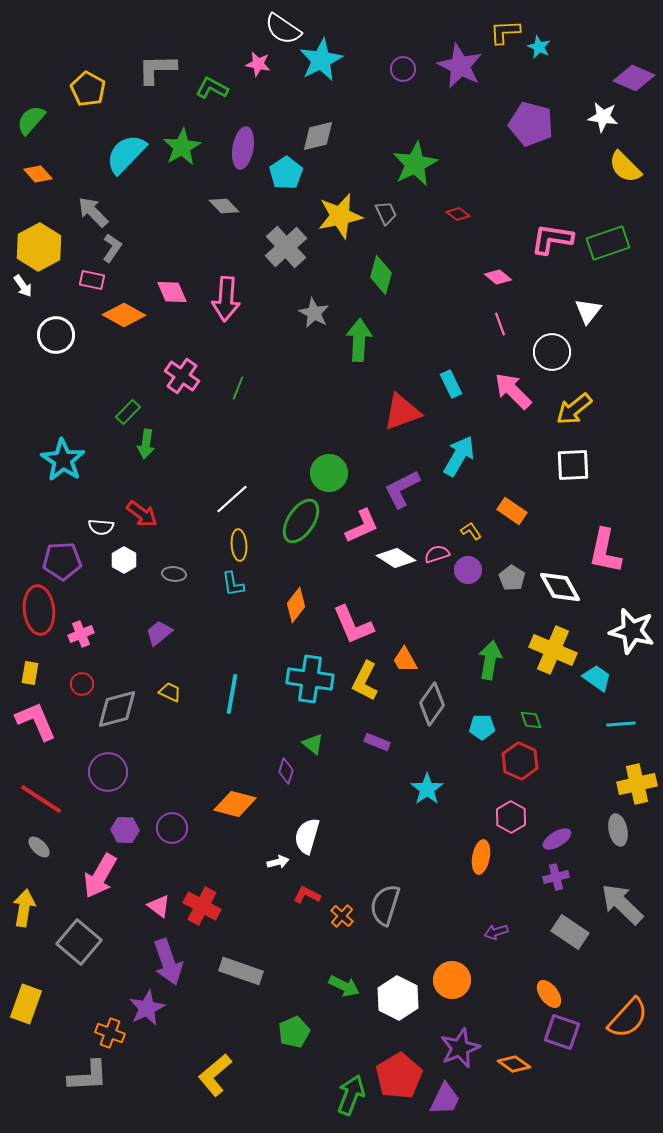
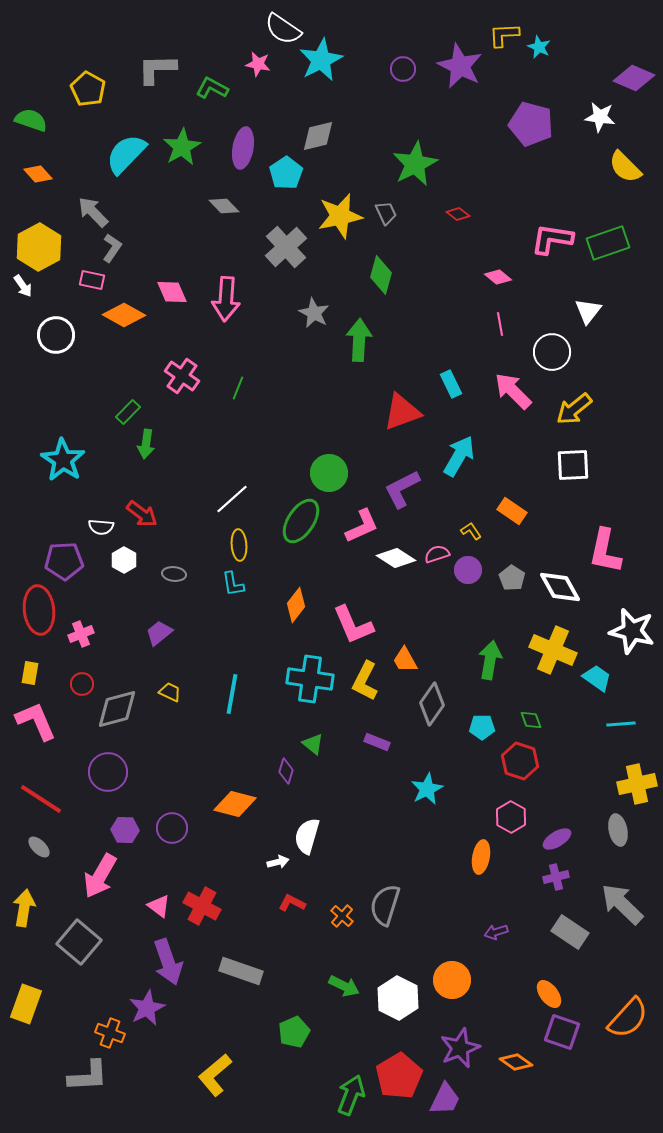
yellow L-shape at (505, 32): moved 1 px left, 3 px down
white star at (603, 117): moved 3 px left
green semicircle at (31, 120): rotated 68 degrees clockwise
pink line at (500, 324): rotated 10 degrees clockwise
purple pentagon at (62, 561): moved 2 px right
red hexagon at (520, 761): rotated 6 degrees counterclockwise
cyan star at (427, 789): rotated 8 degrees clockwise
red L-shape at (307, 895): moved 15 px left, 8 px down
orange diamond at (514, 1064): moved 2 px right, 2 px up
